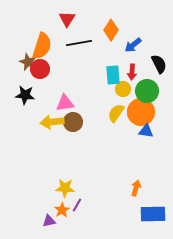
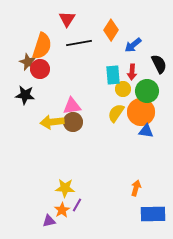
pink triangle: moved 7 px right, 3 px down
